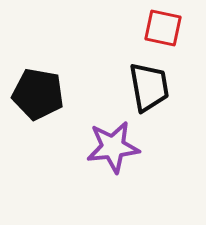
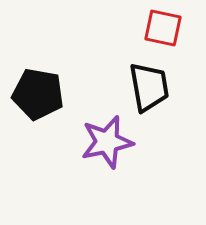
purple star: moved 6 px left, 5 px up; rotated 6 degrees counterclockwise
